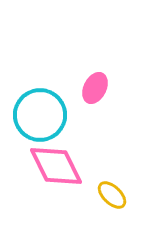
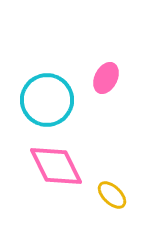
pink ellipse: moved 11 px right, 10 px up
cyan circle: moved 7 px right, 15 px up
